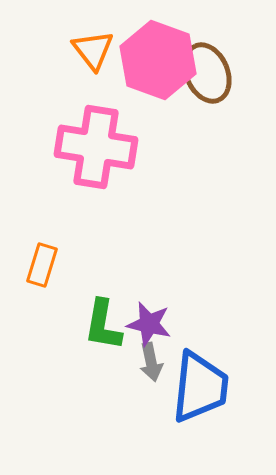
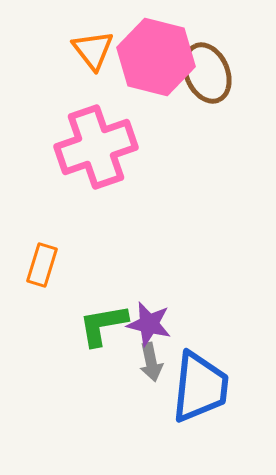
pink hexagon: moved 2 px left, 3 px up; rotated 6 degrees counterclockwise
pink cross: rotated 28 degrees counterclockwise
green L-shape: rotated 70 degrees clockwise
